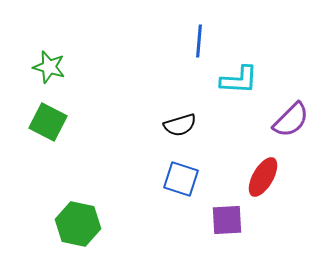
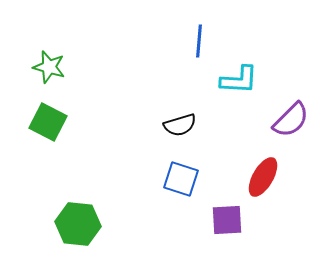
green hexagon: rotated 6 degrees counterclockwise
